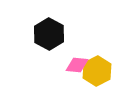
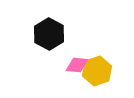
yellow hexagon: rotated 8 degrees clockwise
